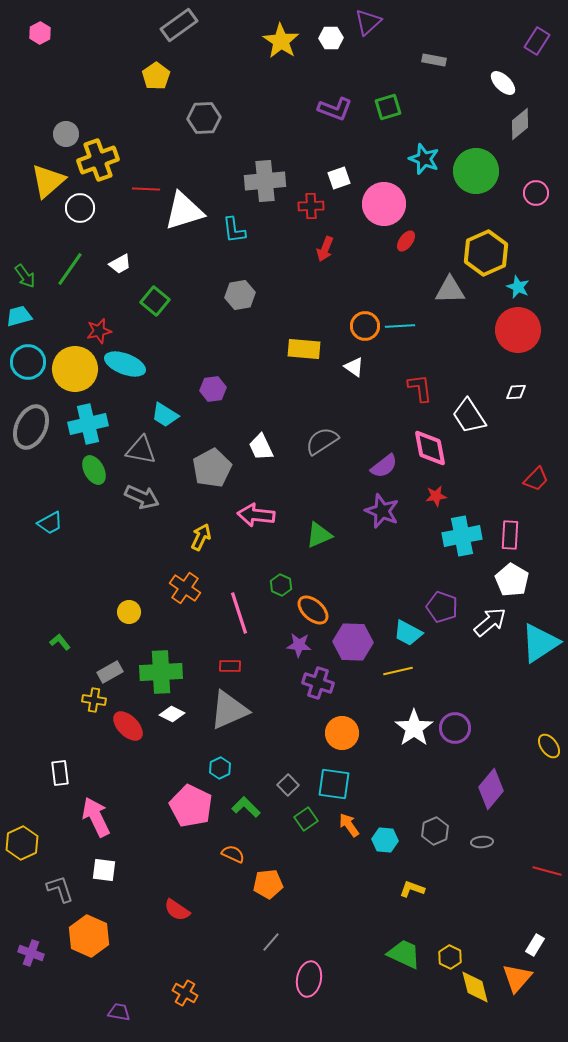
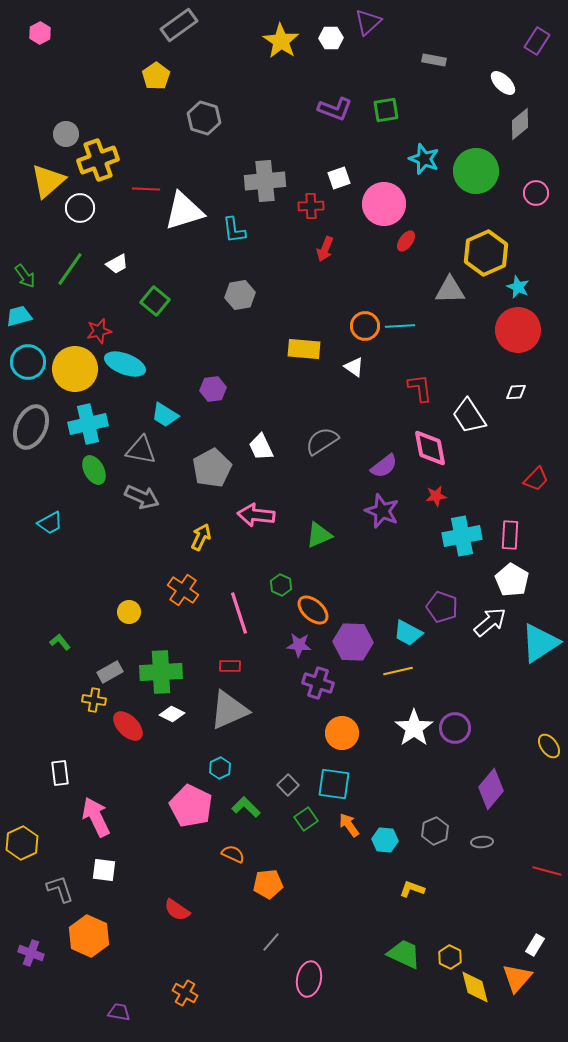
green square at (388, 107): moved 2 px left, 3 px down; rotated 8 degrees clockwise
gray hexagon at (204, 118): rotated 20 degrees clockwise
white trapezoid at (120, 264): moved 3 px left
orange cross at (185, 588): moved 2 px left, 2 px down
